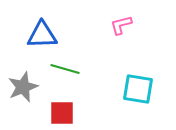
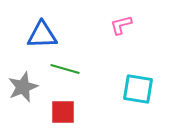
red square: moved 1 px right, 1 px up
